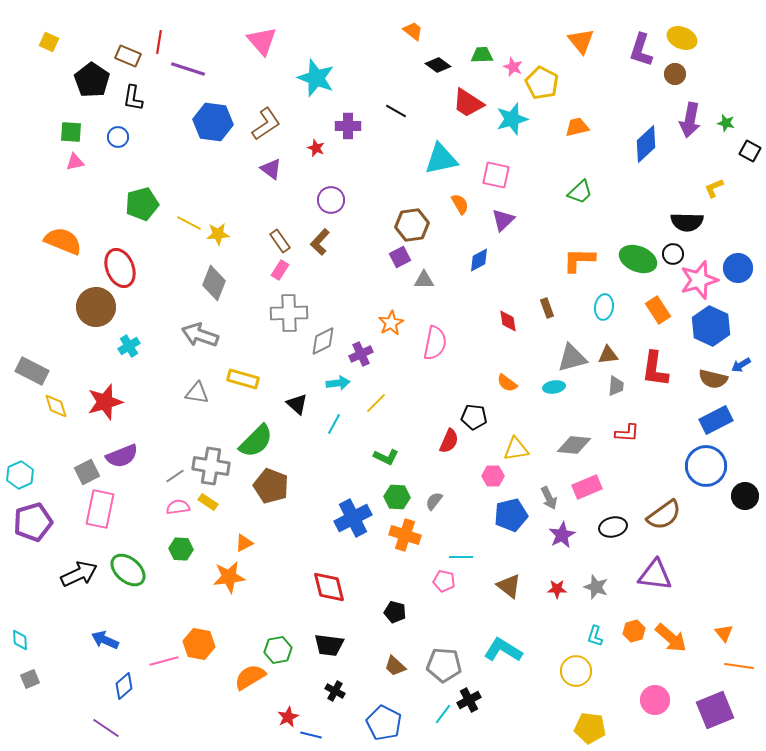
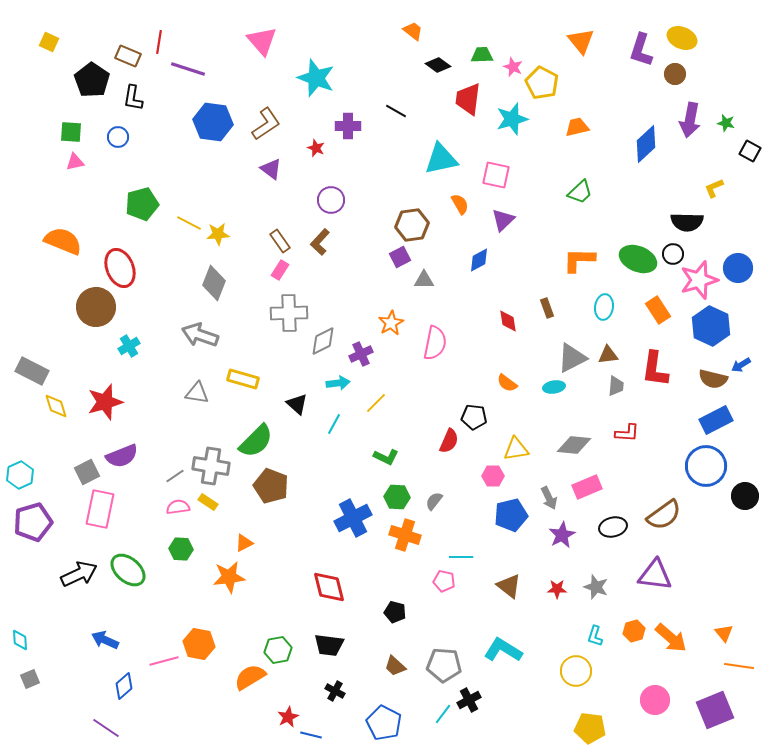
red trapezoid at (468, 103): moved 4 px up; rotated 64 degrees clockwise
gray triangle at (572, 358): rotated 12 degrees counterclockwise
